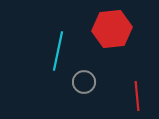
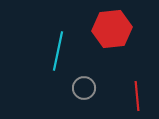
gray circle: moved 6 px down
